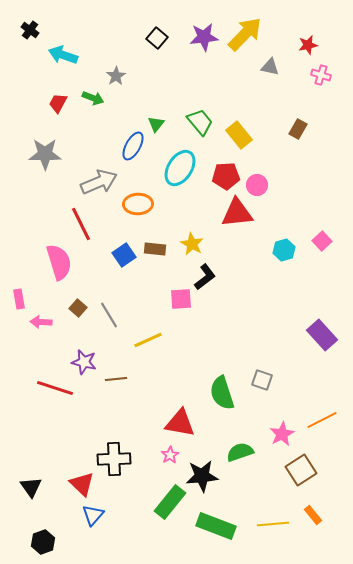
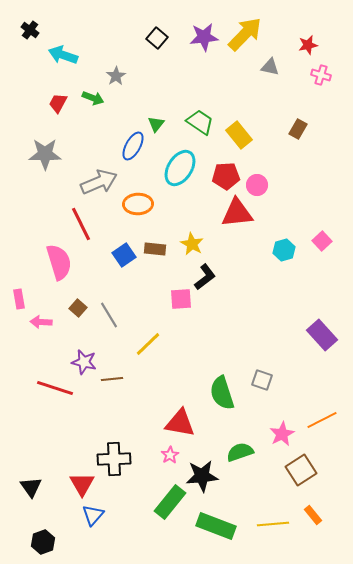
green trapezoid at (200, 122): rotated 16 degrees counterclockwise
yellow line at (148, 340): moved 4 px down; rotated 20 degrees counterclockwise
brown line at (116, 379): moved 4 px left
red triangle at (82, 484): rotated 16 degrees clockwise
